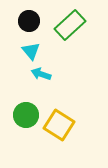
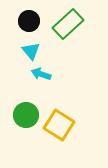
green rectangle: moved 2 px left, 1 px up
